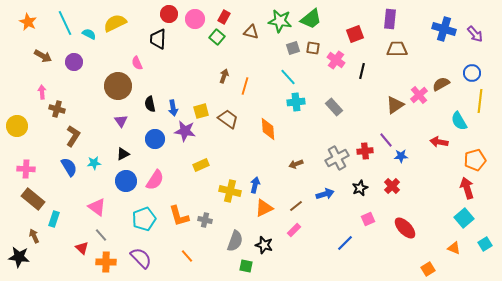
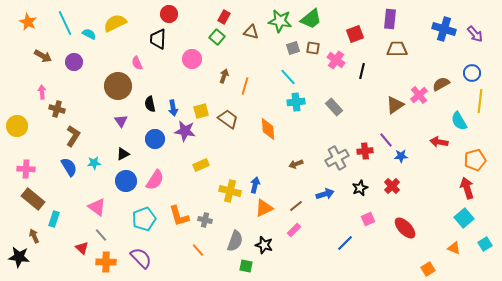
pink circle at (195, 19): moved 3 px left, 40 px down
orange line at (187, 256): moved 11 px right, 6 px up
